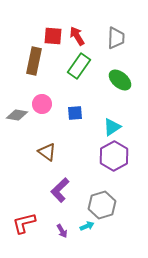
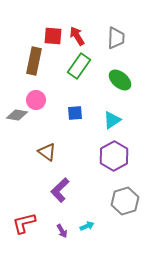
pink circle: moved 6 px left, 4 px up
cyan triangle: moved 7 px up
gray hexagon: moved 23 px right, 4 px up
